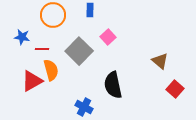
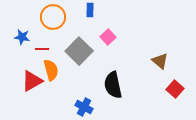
orange circle: moved 2 px down
